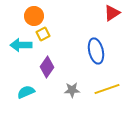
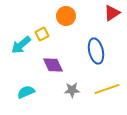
orange circle: moved 32 px right
yellow square: moved 1 px left
cyan arrow: rotated 40 degrees counterclockwise
purple diamond: moved 6 px right, 2 px up; rotated 60 degrees counterclockwise
